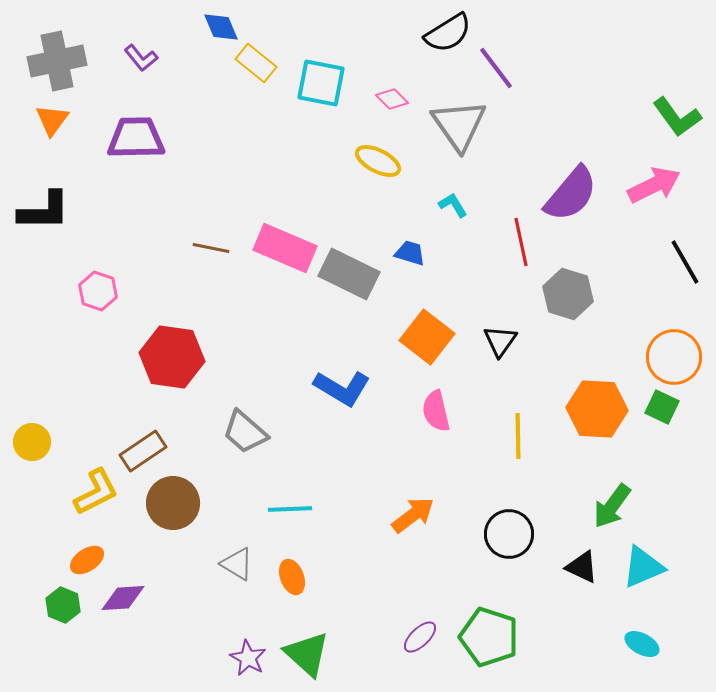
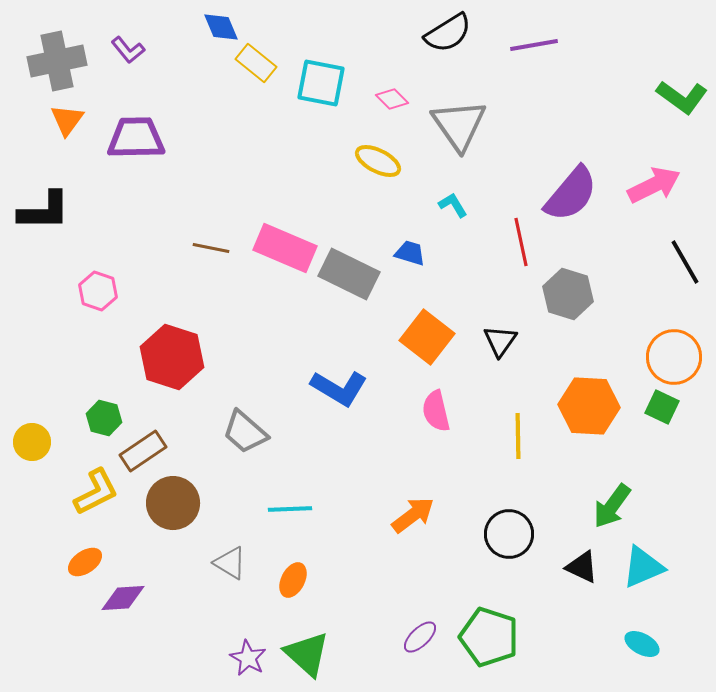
purple L-shape at (141, 58): moved 13 px left, 8 px up
purple line at (496, 68): moved 38 px right, 23 px up; rotated 63 degrees counterclockwise
green L-shape at (677, 117): moved 5 px right, 20 px up; rotated 18 degrees counterclockwise
orange triangle at (52, 120): moved 15 px right
red hexagon at (172, 357): rotated 10 degrees clockwise
blue L-shape at (342, 388): moved 3 px left
orange hexagon at (597, 409): moved 8 px left, 3 px up
orange ellipse at (87, 560): moved 2 px left, 2 px down
gray triangle at (237, 564): moved 7 px left, 1 px up
orange ellipse at (292, 577): moved 1 px right, 3 px down; rotated 48 degrees clockwise
green hexagon at (63, 605): moved 41 px right, 187 px up; rotated 8 degrees counterclockwise
